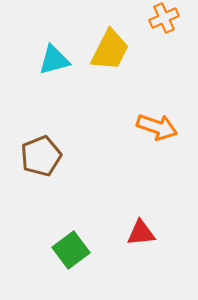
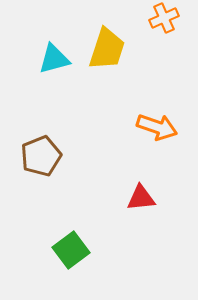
yellow trapezoid: moved 3 px left, 1 px up; rotated 9 degrees counterclockwise
cyan triangle: moved 1 px up
red triangle: moved 35 px up
